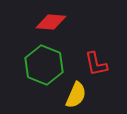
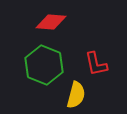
yellow semicircle: rotated 8 degrees counterclockwise
